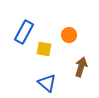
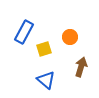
orange circle: moved 1 px right, 2 px down
yellow square: rotated 28 degrees counterclockwise
blue triangle: moved 1 px left, 3 px up
